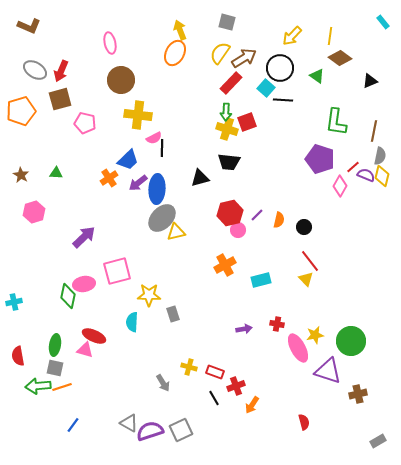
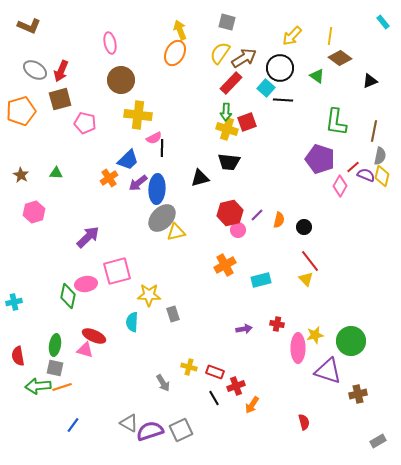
purple arrow at (84, 237): moved 4 px right
pink ellipse at (84, 284): moved 2 px right
pink ellipse at (298, 348): rotated 28 degrees clockwise
